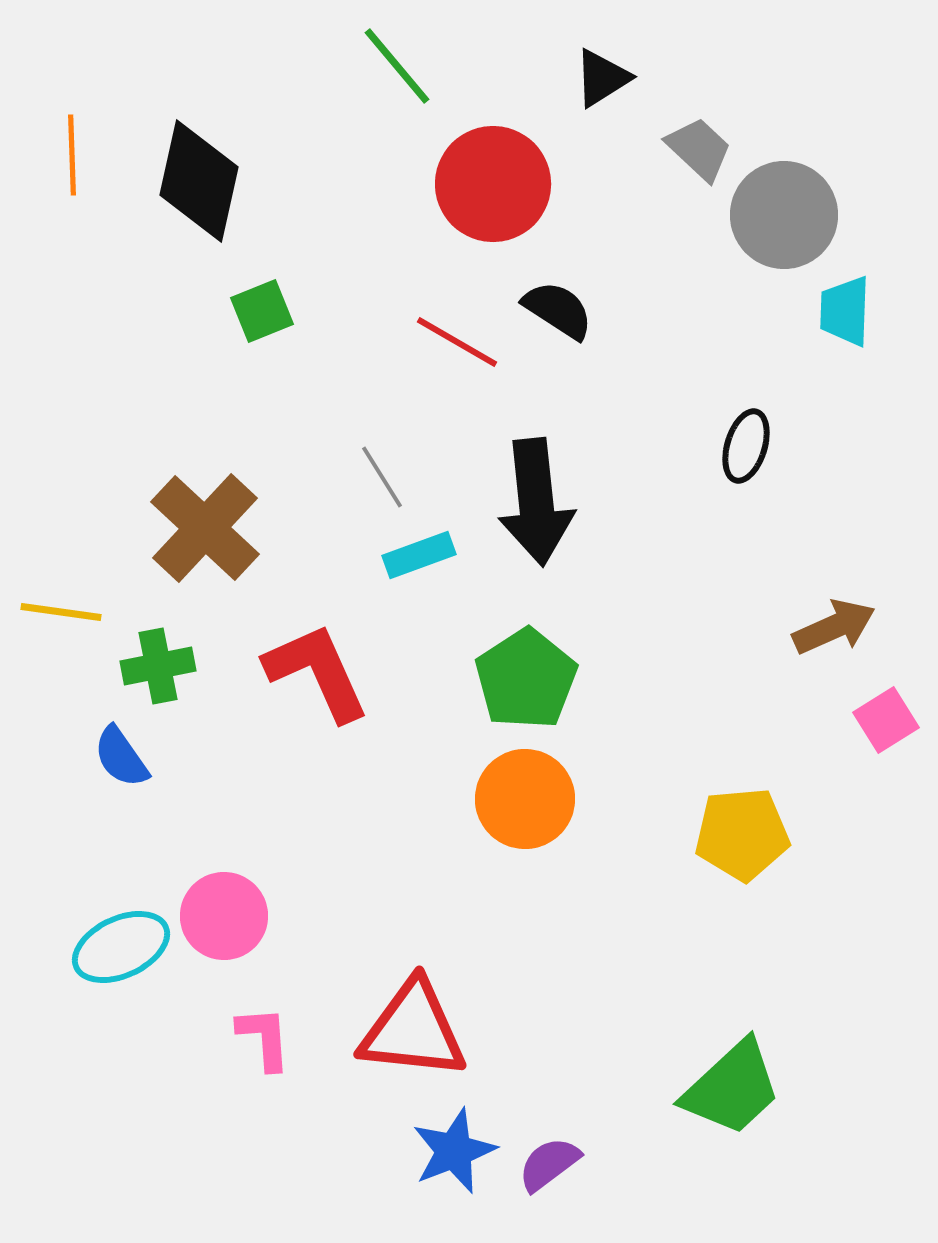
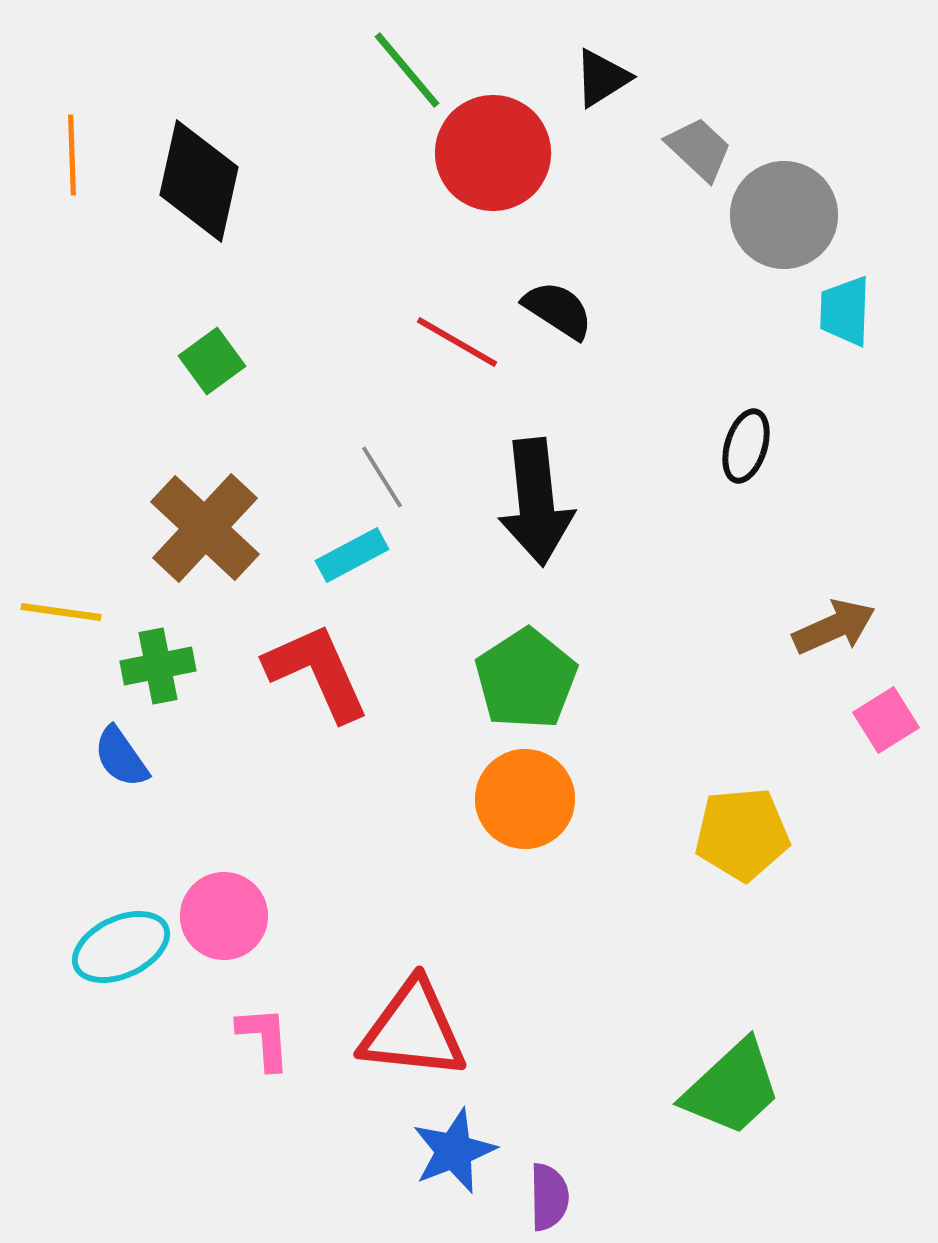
green line: moved 10 px right, 4 px down
red circle: moved 31 px up
green square: moved 50 px left, 50 px down; rotated 14 degrees counterclockwise
cyan rectangle: moved 67 px left; rotated 8 degrees counterclockwise
purple semicircle: moved 33 px down; rotated 126 degrees clockwise
